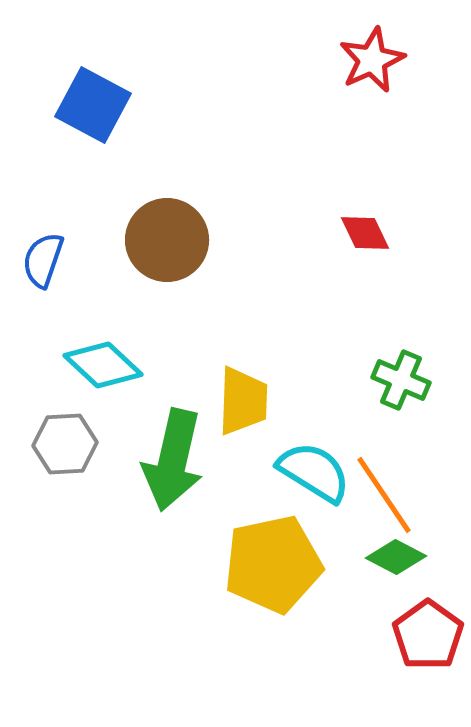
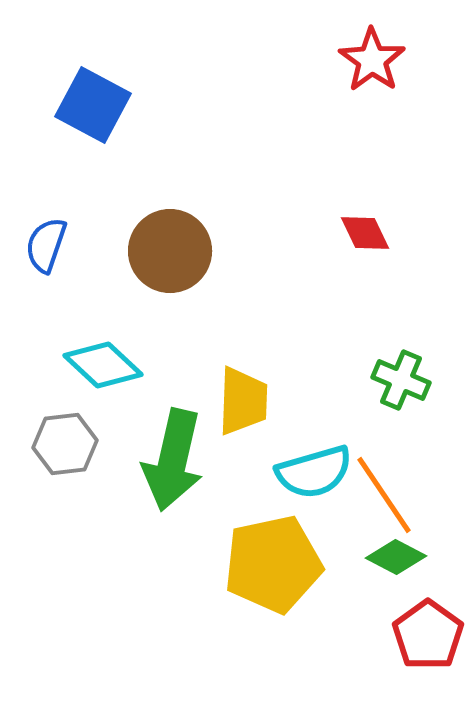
red star: rotated 12 degrees counterclockwise
brown circle: moved 3 px right, 11 px down
blue semicircle: moved 3 px right, 15 px up
gray hexagon: rotated 4 degrees counterclockwise
cyan semicircle: rotated 132 degrees clockwise
